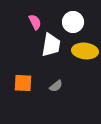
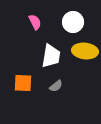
white trapezoid: moved 11 px down
